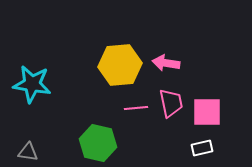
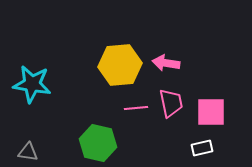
pink square: moved 4 px right
